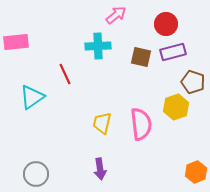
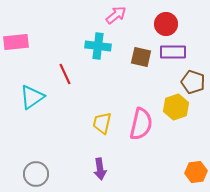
cyan cross: rotated 10 degrees clockwise
purple rectangle: rotated 15 degrees clockwise
pink semicircle: rotated 20 degrees clockwise
orange hexagon: rotated 15 degrees clockwise
